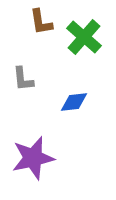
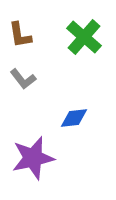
brown L-shape: moved 21 px left, 13 px down
gray L-shape: rotated 32 degrees counterclockwise
blue diamond: moved 16 px down
